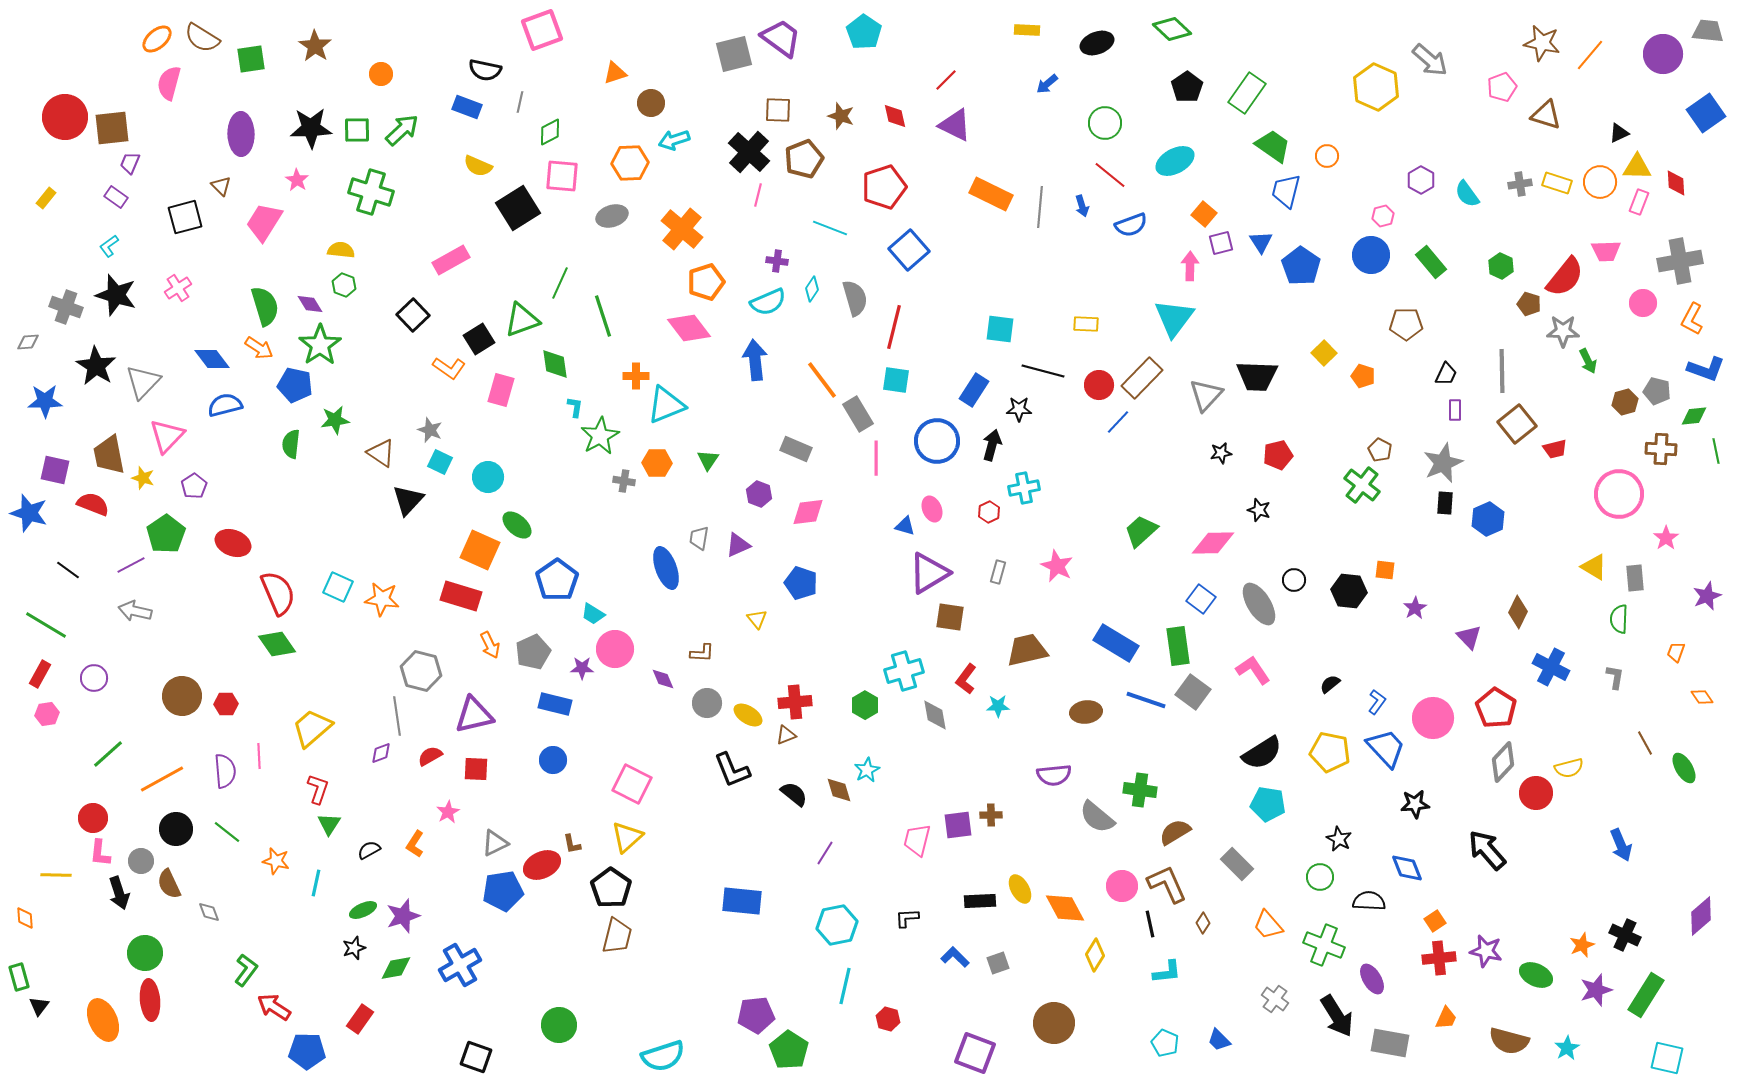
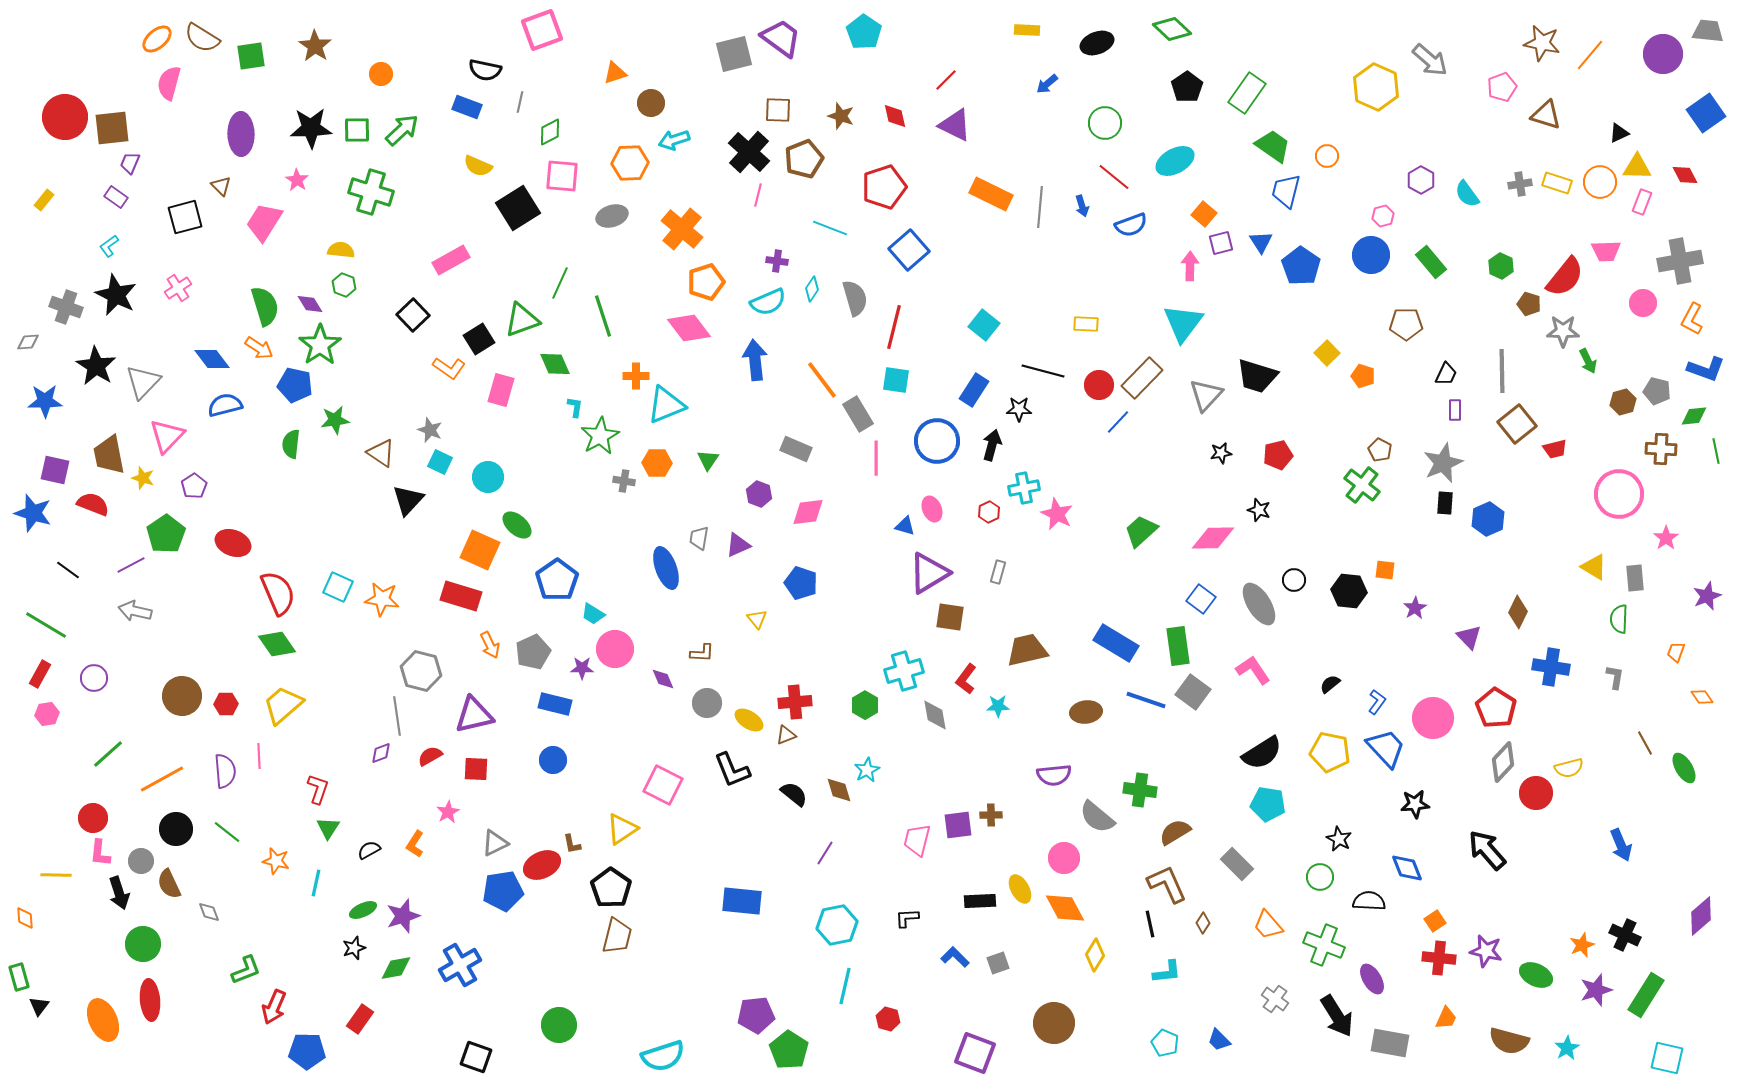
green square at (251, 59): moved 3 px up
red line at (1110, 175): moved 4 px right, 2 px down
red diamond at (1676, 183): moved 9 px right, 8 px up; rotated 24 degrees counterclockwise
yellow rectangle at (46, 198): moved 2 px left, 2 px down
pink rectangle at (1639, 202): moved 3 px right
black star at (116, 295): rotated 9 degrees clockwise
cyan triangle at (1174, 318): moved 9 px right, 5 px down
cyan square at (1000, 329): moved 16 px left, 4 px up; rotated 32 degrees clockwise
yellow square at (1324, 353): moved 3 px right
green diamond at (555, 364): rotated 16 degrees counterclockwise
black trapezoid at (1257, 376): rotated 15 degrees clockwise
brown hexagon at (1625, 402): moved 2 px left
blue star at (29, 513): moved 4 px right
pink diamond at (1213, 543): moved 5 px up
pink star at (1057, 566): moved 52 px up
blue cross at (1551, 667): rotated 18 degrees counterclockwise
yellow ellipse at (748, 715): moved 1 px right, 5 px down
yellow trapezoid at (312, 728): moved 29 px left, 23 px up
pink square at (632, 784): moved 31 px right, 1 px down
green triangle at (329, 824): moved 1 px left, 4 px down
yellow triangle at (627, 837): moved 5 px left, 8 px up; rotated 8 degrees clockwise
pink circle at (1122, 886): moved 58 px left, 28 px up
green circle at (145, 953): moved 2 px left, 9 px up
red cross at (1439, 958): rotated 12 degrees clockwise
green L-shape at (246, 970): rotated 32 degrees clockwise
red arrow at (274, 1007): rotated 100 degrees counterclockwise
